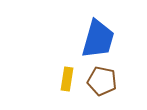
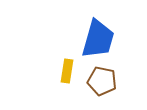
yellow rectangle: moved 8 px up
